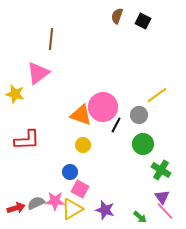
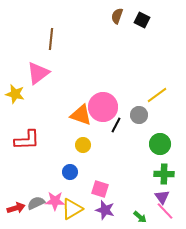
black square: moved 1 px left, 1 px up
green circle: moved 17 px right
green cross: moved 3 px right, 4 px down; rotated 30 degrees counterclockwise
pink square: moved 20 px right; rotated 12 degrees counterclockwise
